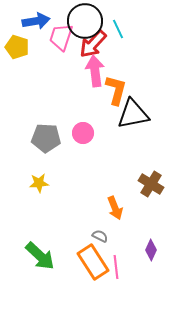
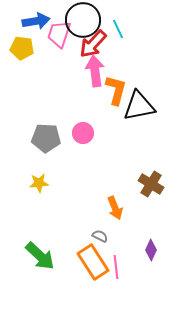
black circle: moved 2 px left, 1 px up
pink trapezoid: moved 2 px left, 3 px up
yellow pentagon: moved 5 px right, 1 px down; rotated 10 degrees counterclockwise
black triangle: moved 6 px right, 8 px up
